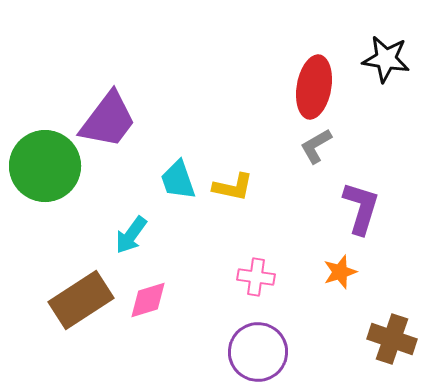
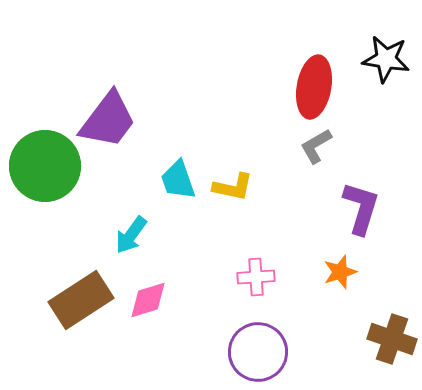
pink cross: rotated 12 degrees counterclockwise
